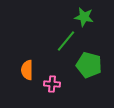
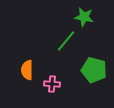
green pentagon: moved 5 px right, 5 px down
